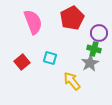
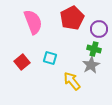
purple circle: moved 4 px up
gray star: moved 1 px right, 2 px down
